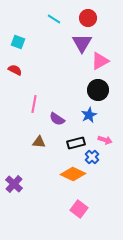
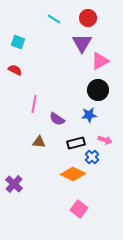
blue star: rotated 21 degrees clockwise
